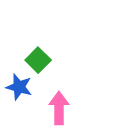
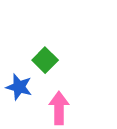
green square: moved 7 px right
